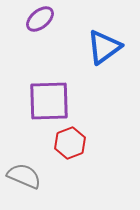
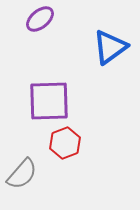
blue triangle: moved 6 px right
red hexagon: moved 5 px left
gray semicircle: moved 2 px left, 2 px up; rotated 108 degrees clockwise
